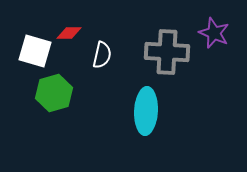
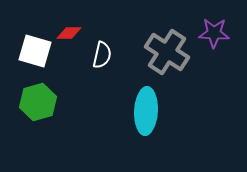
purple star: rotated 20 degrees counterclockwise
gray cross: rotated 30 degrees clockwise
green hexagon: moved 16 px left, 9 px down
